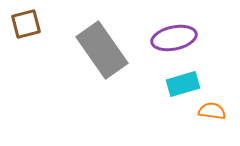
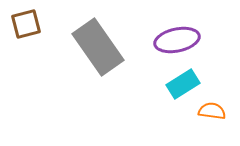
purple ellipse: moved 3 px right, 2 px down
gray rectangle: moved 4 px left, 3 px up
cyan rectangle: rotated 16 degrees counterclockwise
